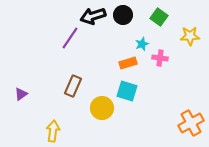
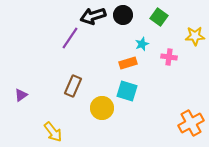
yellow star: moved 5 px right
pink cross: moved 9 px right, 1 px up
purple triangle: moved 1 px down
yellow arrow: moved 1 px down; rotated 135 degrees clockwise
